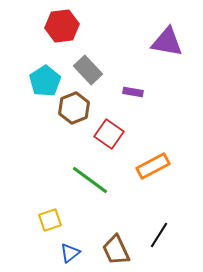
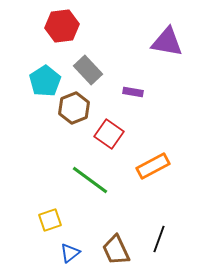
black line: moved 4 px down; rotated 12 degrees counterclockwise
